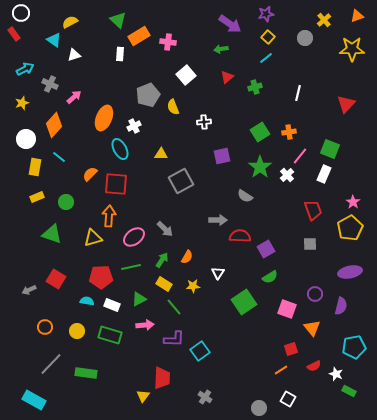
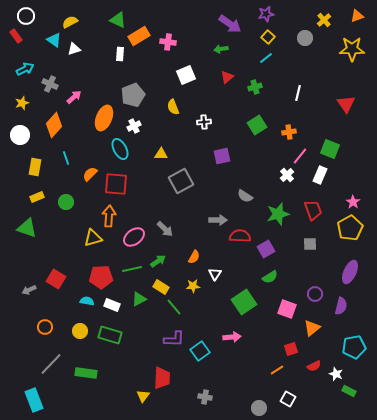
white circle at (21, 13): moved 5 px right, 3 px down
green triangle at (118, 20): rotated 18 degrees counterclockwise
red rectangle at (14, 34): moved 2 px right, 2 px down
white triangle at (74, 55): moved 6 px up
white square at (186, 75): rotated 18 degrees clockwise
gray pentagon at (148, 95): moved 15 px left
red triangle at (346, 104): rotated 18 degrees counterclockwise
green square at (260, 132): moved 3 px left, 7 px up
white circle at (26, 139): moved 6 px left, 4 px up
cyan line at (59, 157): moved 7 px right, 1 px down; rotated 32 degrees clockwise
green star at (260, 167): moved 18 px right, 47 px down; rotated 20 degrees clockwise
white rectangle at (324, 174): moved 4 px left, 1 px down
green triangle at (52, 234): moved 25 px left, 6 px up
orange semicircle at (187, 257): moved 7 px right
green arrow at (162, 260): moved 4 px left, 1 px down; rotated 21 degrees clockwise
green line at (131, 267): moved 1 px right, 2 px down
purple ellipse at (350, 272): rotated 55 degrees counterclockwise
white triangle at (218, 273): moved 3 px left, 1 px down
yellow rectangle at (164, 284): moved 3 px left, 3 px down
pink arrow at (145, 325): moved 87 px right, 12 px down
orange triangle at (312, 328): rotated 30 degrees clockwise
yellow circle at (77, 331): moved 3 px right
orange line at (281, 370): moved 4 px left
gray cross at (205, 397): rotated 24 degrees counterclockwise
cyan rectangle at (34, 400): rotated 40 degrees clockwise
